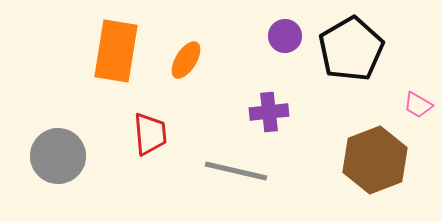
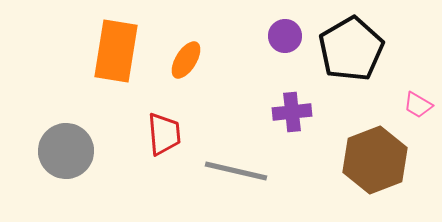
purple cross: moved 23 px right
red trapezoid: moved 14 px right
gray circle: moved 8 px right, 5 px up
